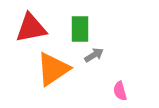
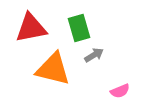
green rectangle: moved 1 px left, 1 px up; rotated 16 degrees counterclockwise
orange triangle: rotated 48 degrees clockwise
pink semicircle: rotated 96 degrees counterclockwise
